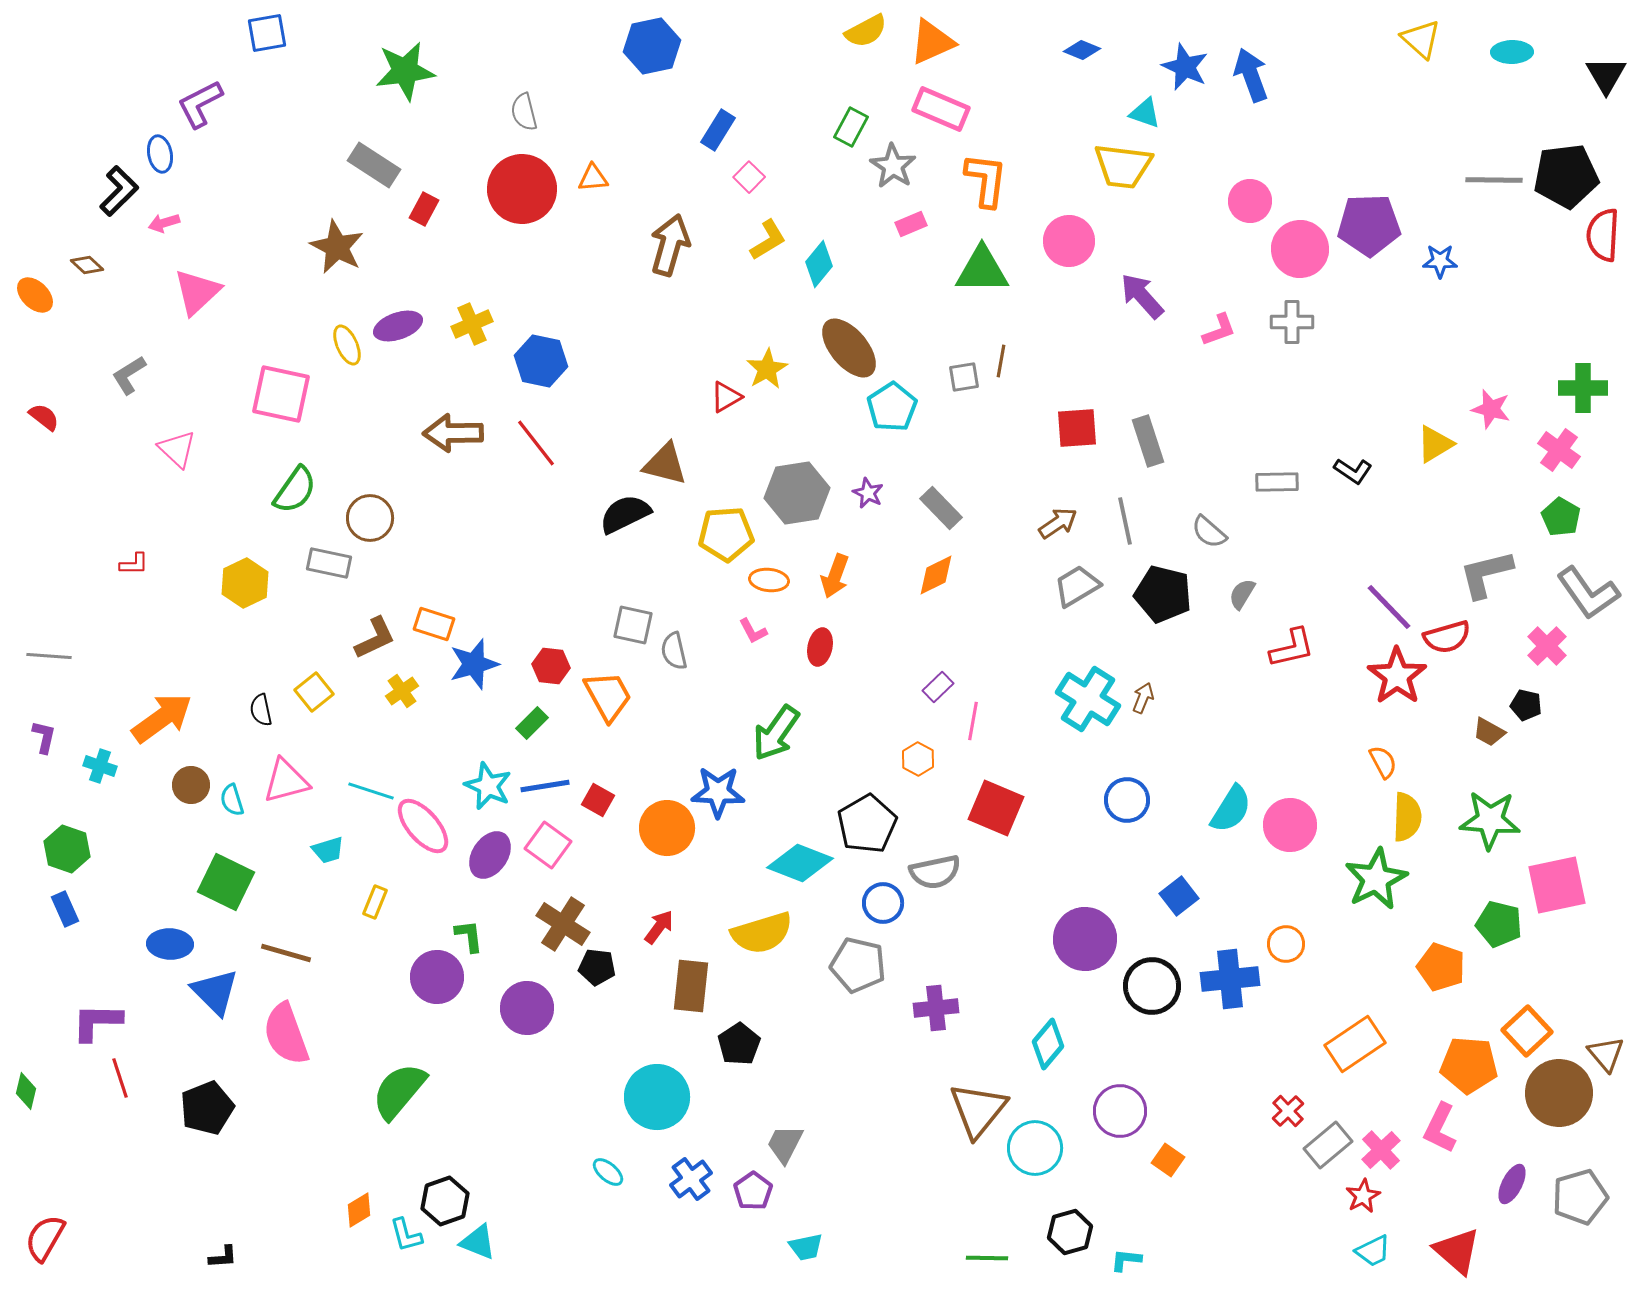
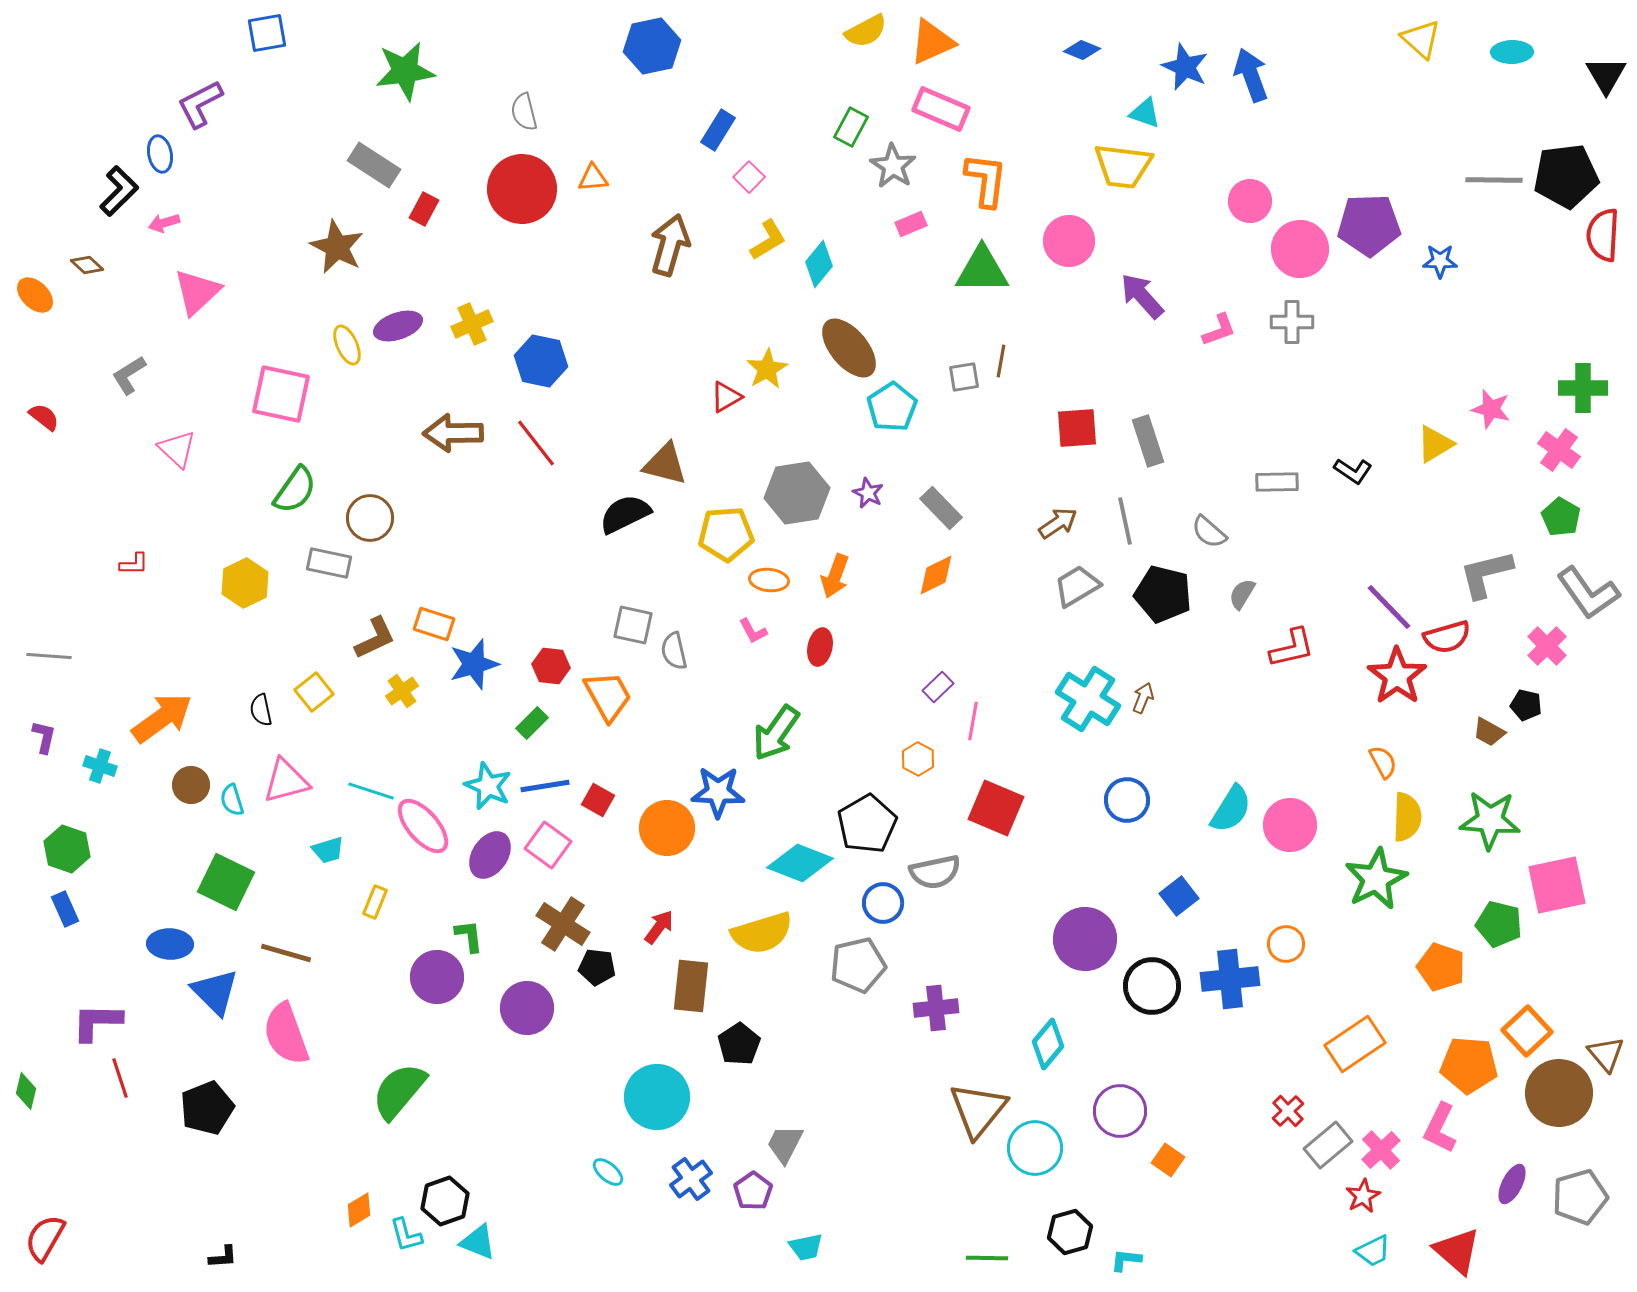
gray pentagon at (858, 965): rotated 26 degrees counterclockwise
